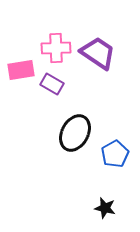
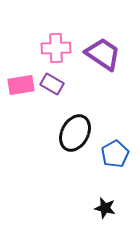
purple trapezoid: moved 5 px right, 1 px down
pink rectangle: moved 15 px down
